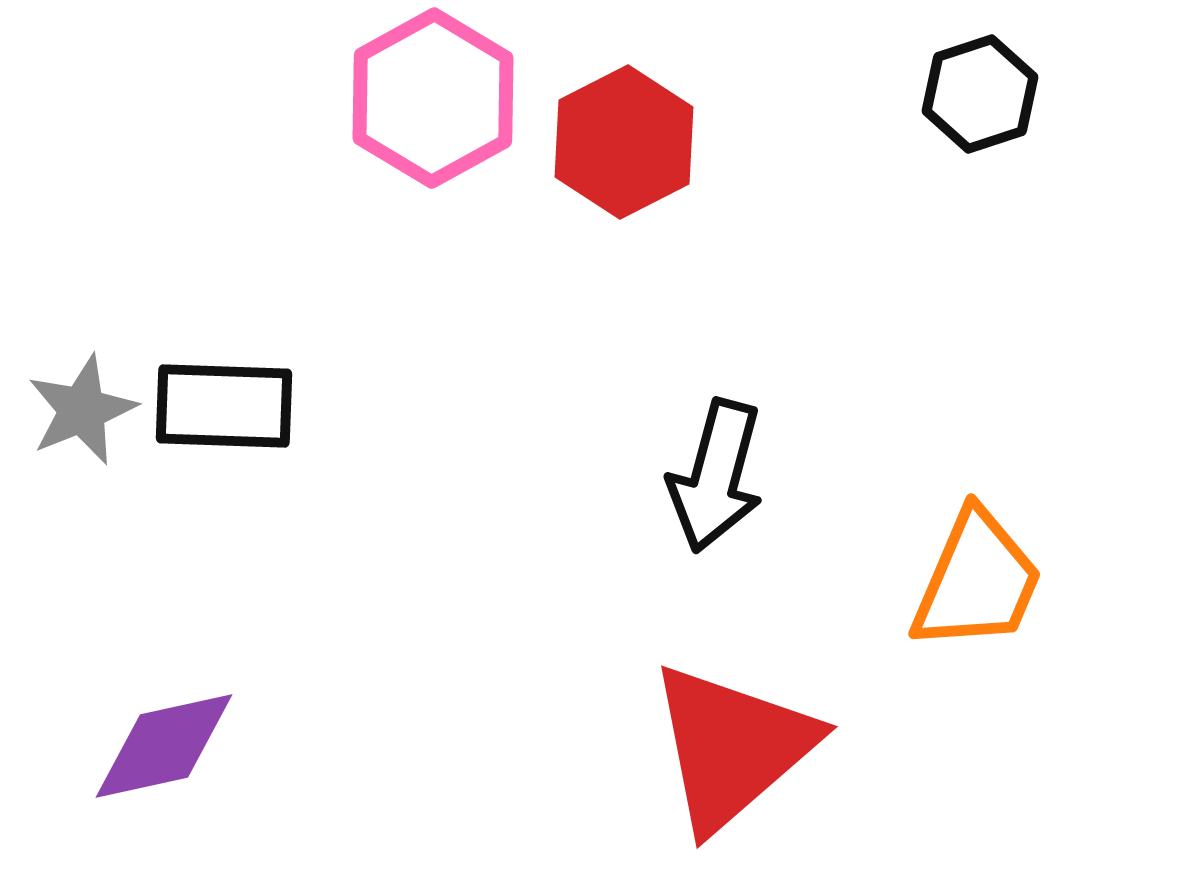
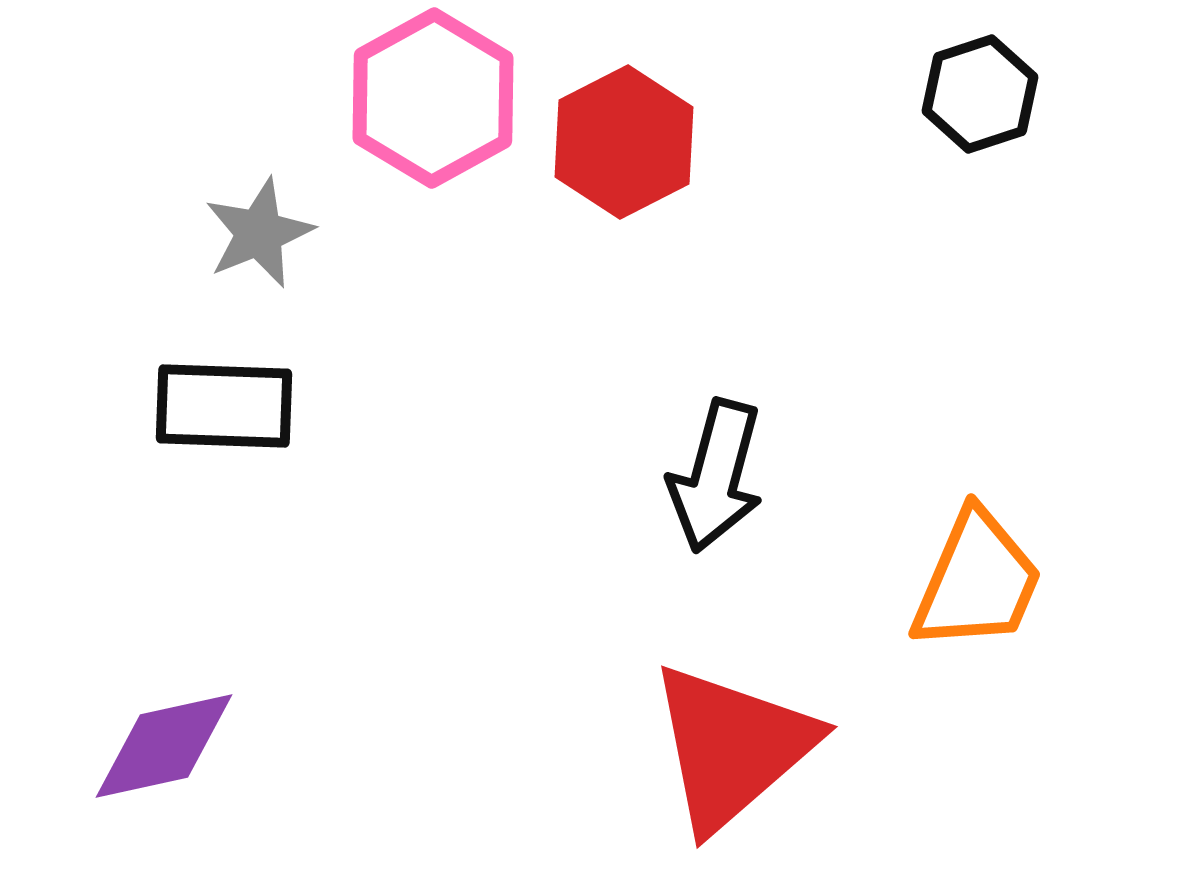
gray star: moved 177 px right, 177 px up
